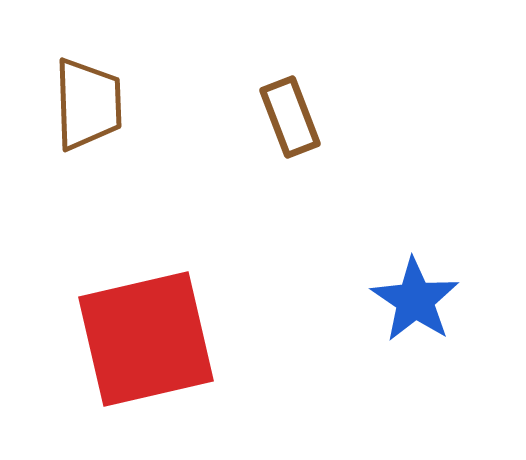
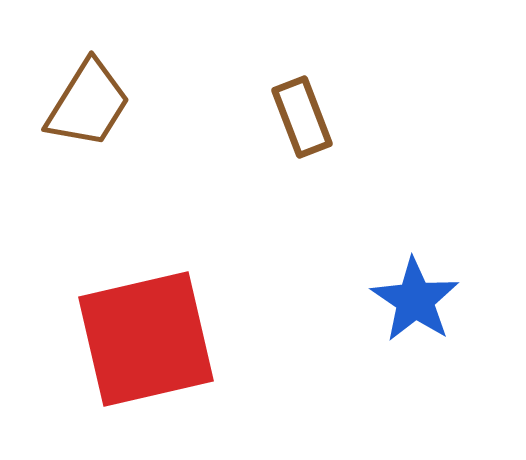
brown trapezoid: rotated 34 degrees clockwise
brown rectangle: moved 12 px right
